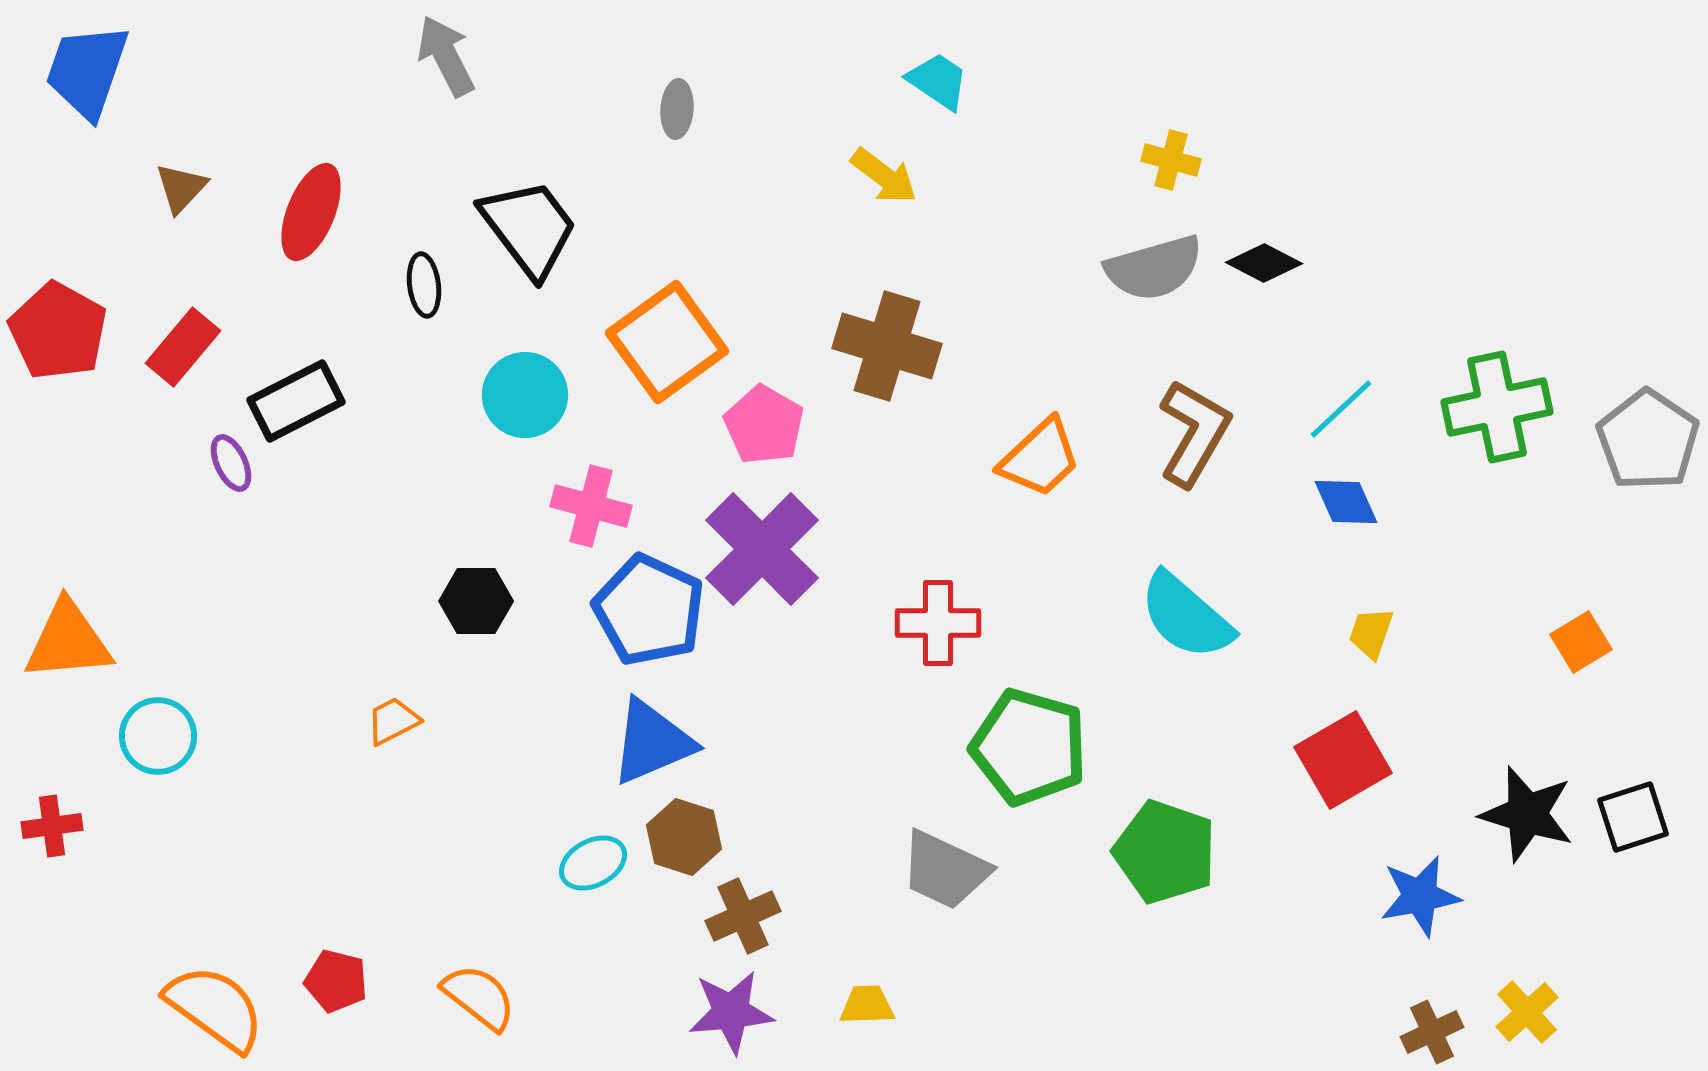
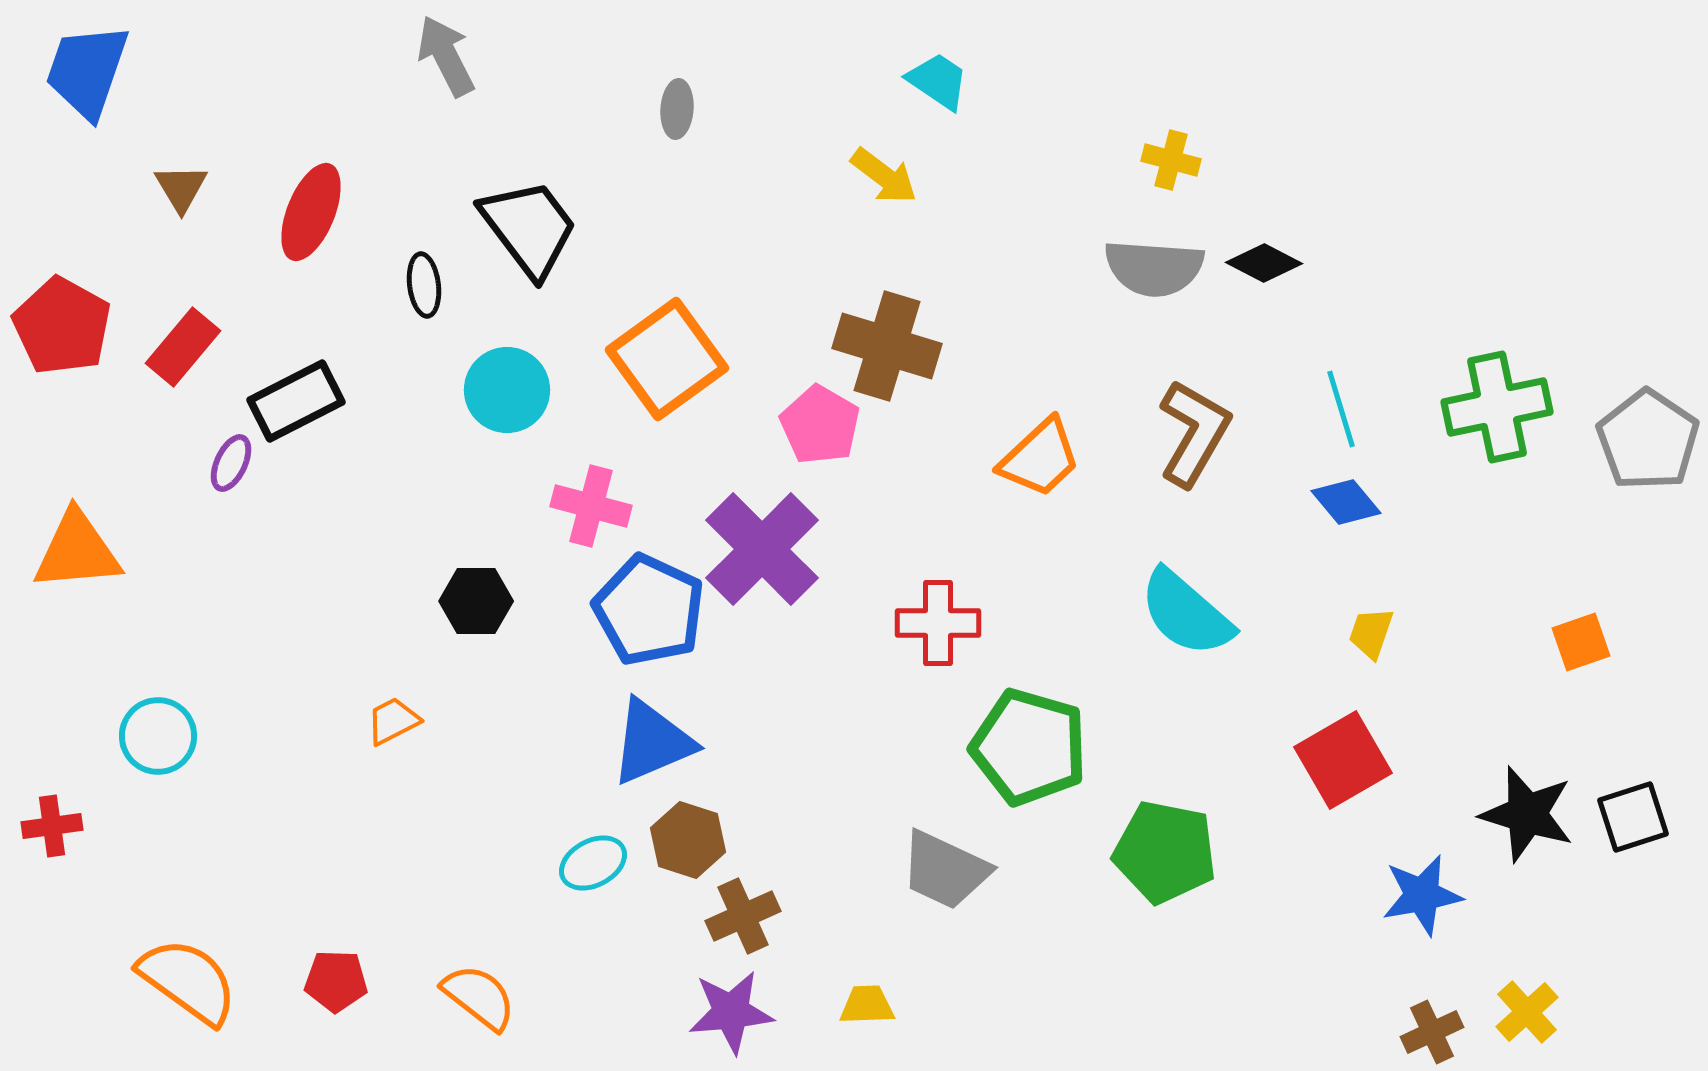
brown triangle at (181, 188): rotated 14 degrees counterclockwise
gray semicircle at (1154, 268): rotated 20 degrees clockwise
red pentagon at (58, 331): moved 4 px right, 5 px up
orange square at (667, 342): moved 17 px down
cyan circle at (525, 395): moved 18 px left, 5 px up
cyan line at (1341, 409): rotated 64 degrees counterclockwise
pink pentagon at (764, 425): moved 56 px right
purple ellipse at (231, 463): rotated 50 degrees clockwise
blue diamond at (1346, 502): rotated 16 degrees counterclockwise
cyan semicircle at (1186, 616): moved 3 px up
orange triangle at (68, 641): moved 9 px right, 90 px up
orange square at (1581, 642): rotated 12 degrees clockwise
brown hexagon at (684, 837): moved 4 px right, 3 px down
green pentagon at (1165, 852): rotated 8 degrees counterclockwise
blue star at (1420, 896): moved 2 px right, 1 px up
red pentagon at (336, 981): rotated 12 degrees counterclockwise
orange semicircle at (215, 1008): moved 27 px left, 27 px up
